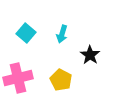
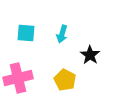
cyan square: rotated 36 degrees counterclockwise
yellow pentagon: moved 4 px right
